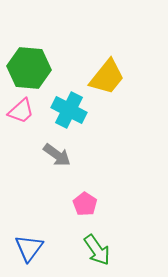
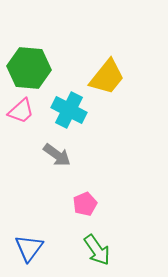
pink pentagon: rotated 15 degrees clockwise
